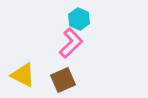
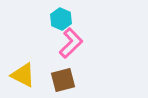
cyan hexagon: moved 18 px left
brown square: rotated 10 degrees clockwise
